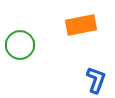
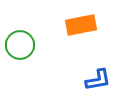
blue L-shape: moved 2 px right; rotated 60 degrees clockwise
